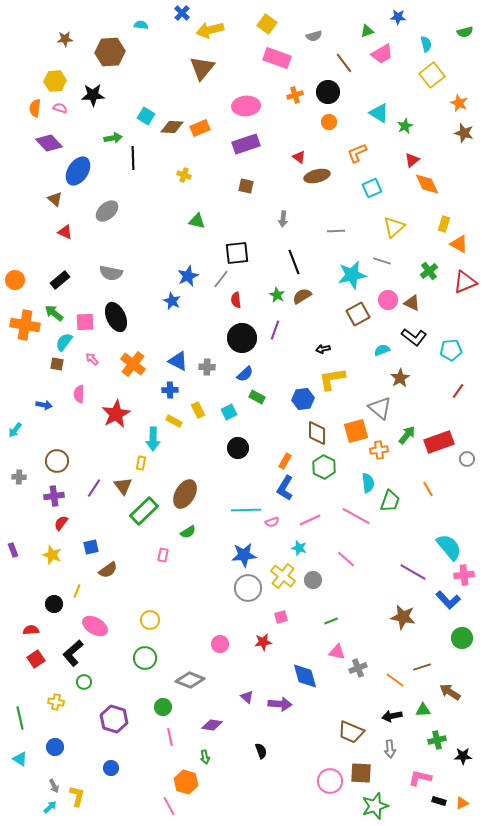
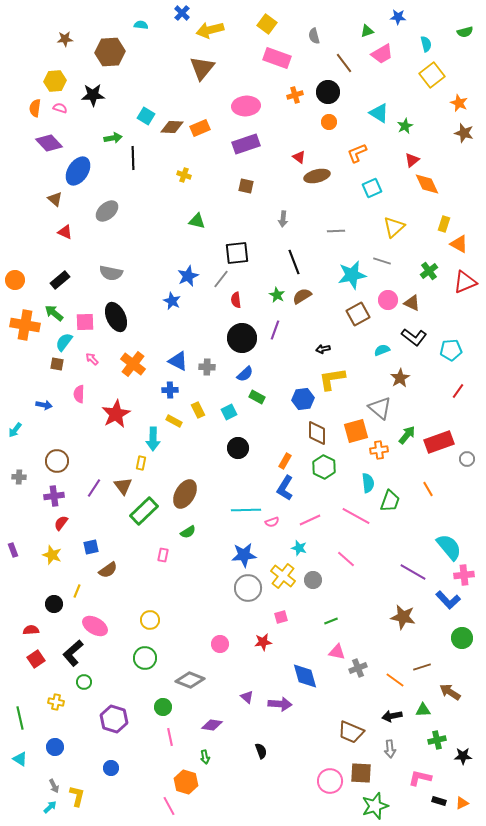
gray semicircle at (314, 36): rotated 91 degrees clockwise
